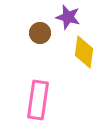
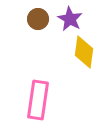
purple star: moved 2 px right, 2 px down; rotated 15 degrees clockwise
brown circle: moved 2 px left, 14 px up
